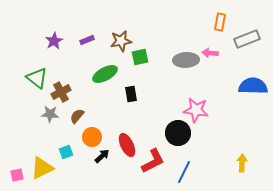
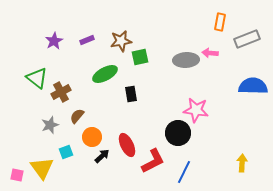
gray star: moved 11 px down; rotated 24 degrees counterclockwise
yellow triangle: rotated 40 degrees counterclockwise
pink square: rotated 24 degrees clockwise
